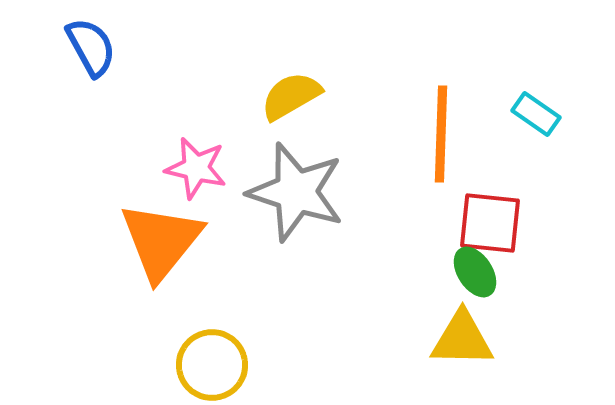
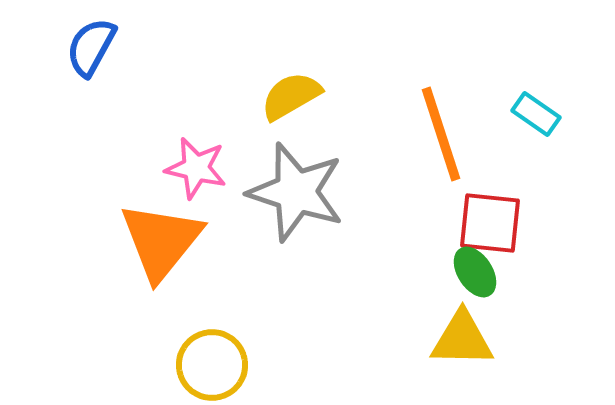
blue semicircle: rotated 122 degrees counterclockwise
orange line: rotated 20 degrees counterclockwise
